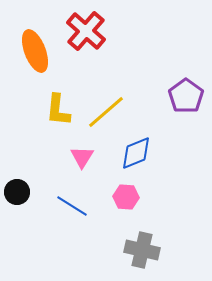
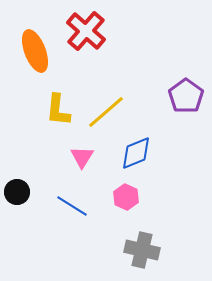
pink hexagon: rotated 20 degrees clockwise
